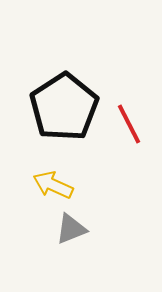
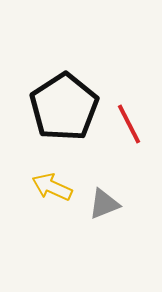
yellow arrow: moved 1 px left, 2 px down
gray triangle: moved 33 px right, 25 px up
